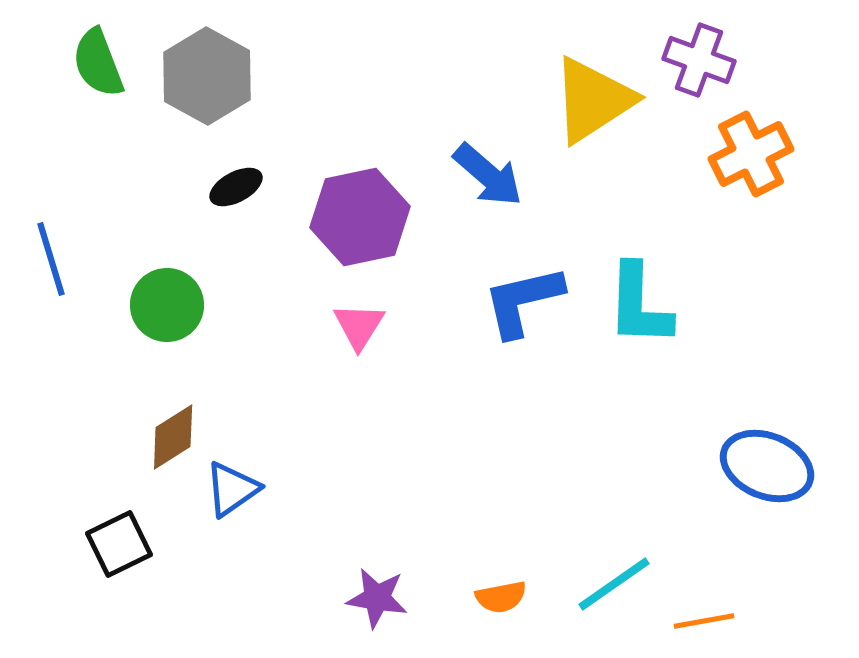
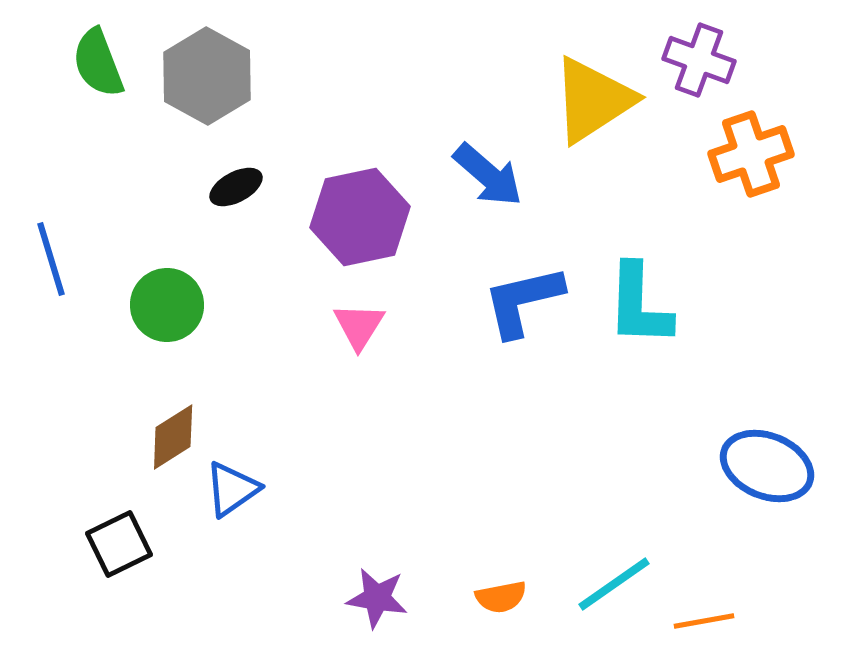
orange cross: rotated 8 degrees clockwise
